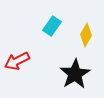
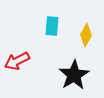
cyan rectangle: rotated 30 degrees counterclockwise
black star: moved 1 px left, 1 px down
